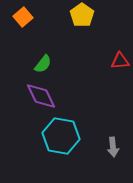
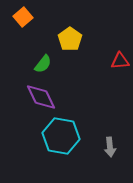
yellow pentagon: moved 12 px left, 24 px down
purple diamond: moved 1 px down
gray arrow: moved 3 px left
